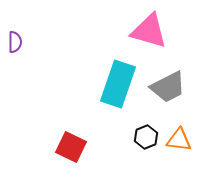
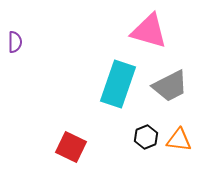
gray trapezoid: moved 2 px right, 1 px up
